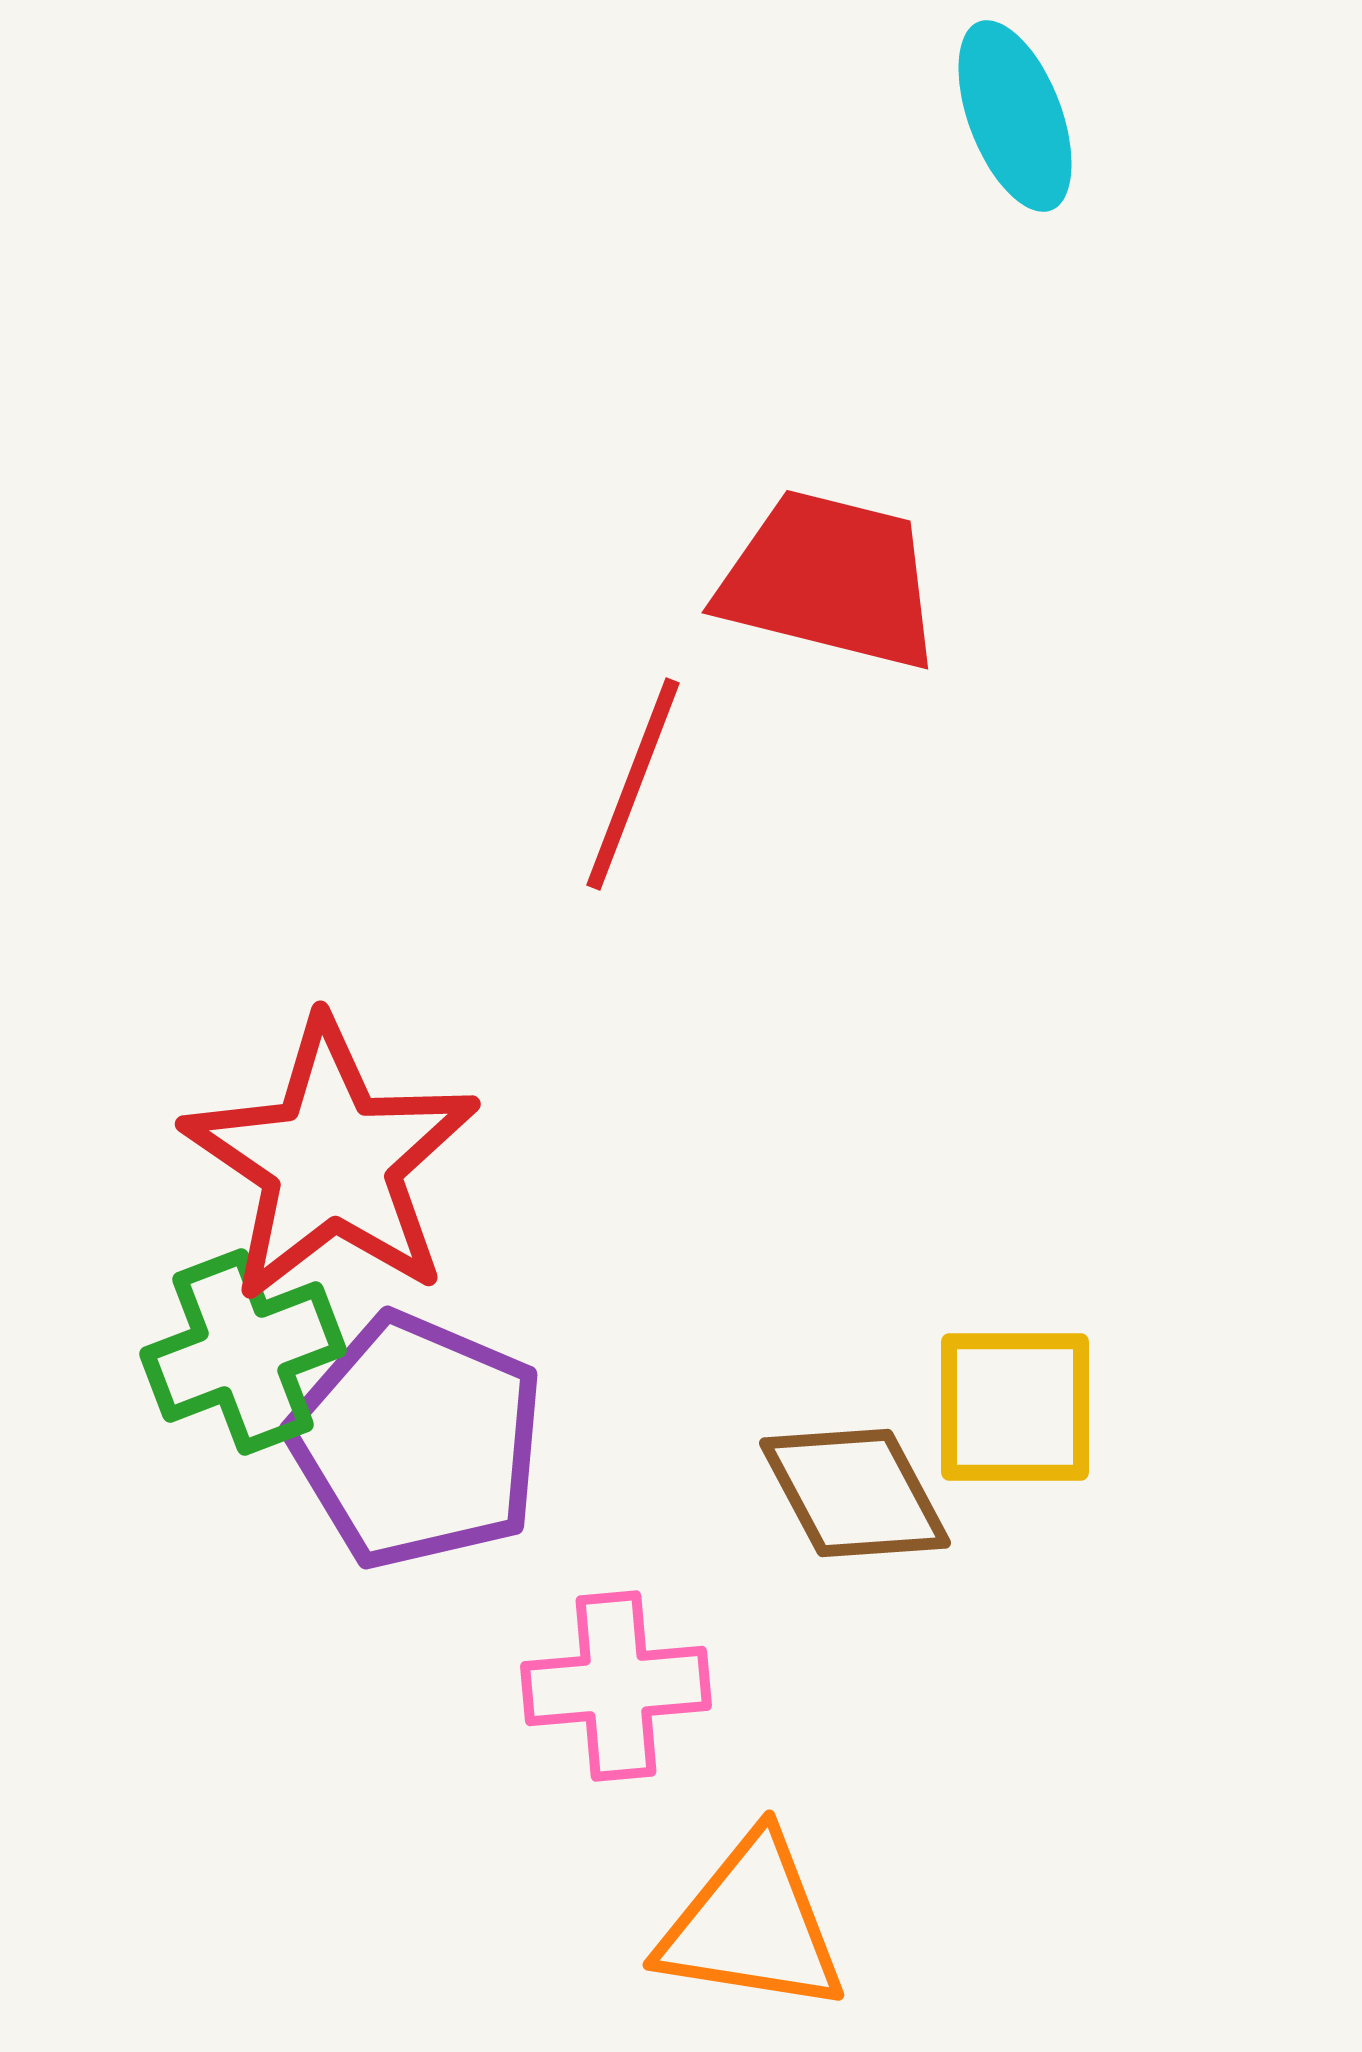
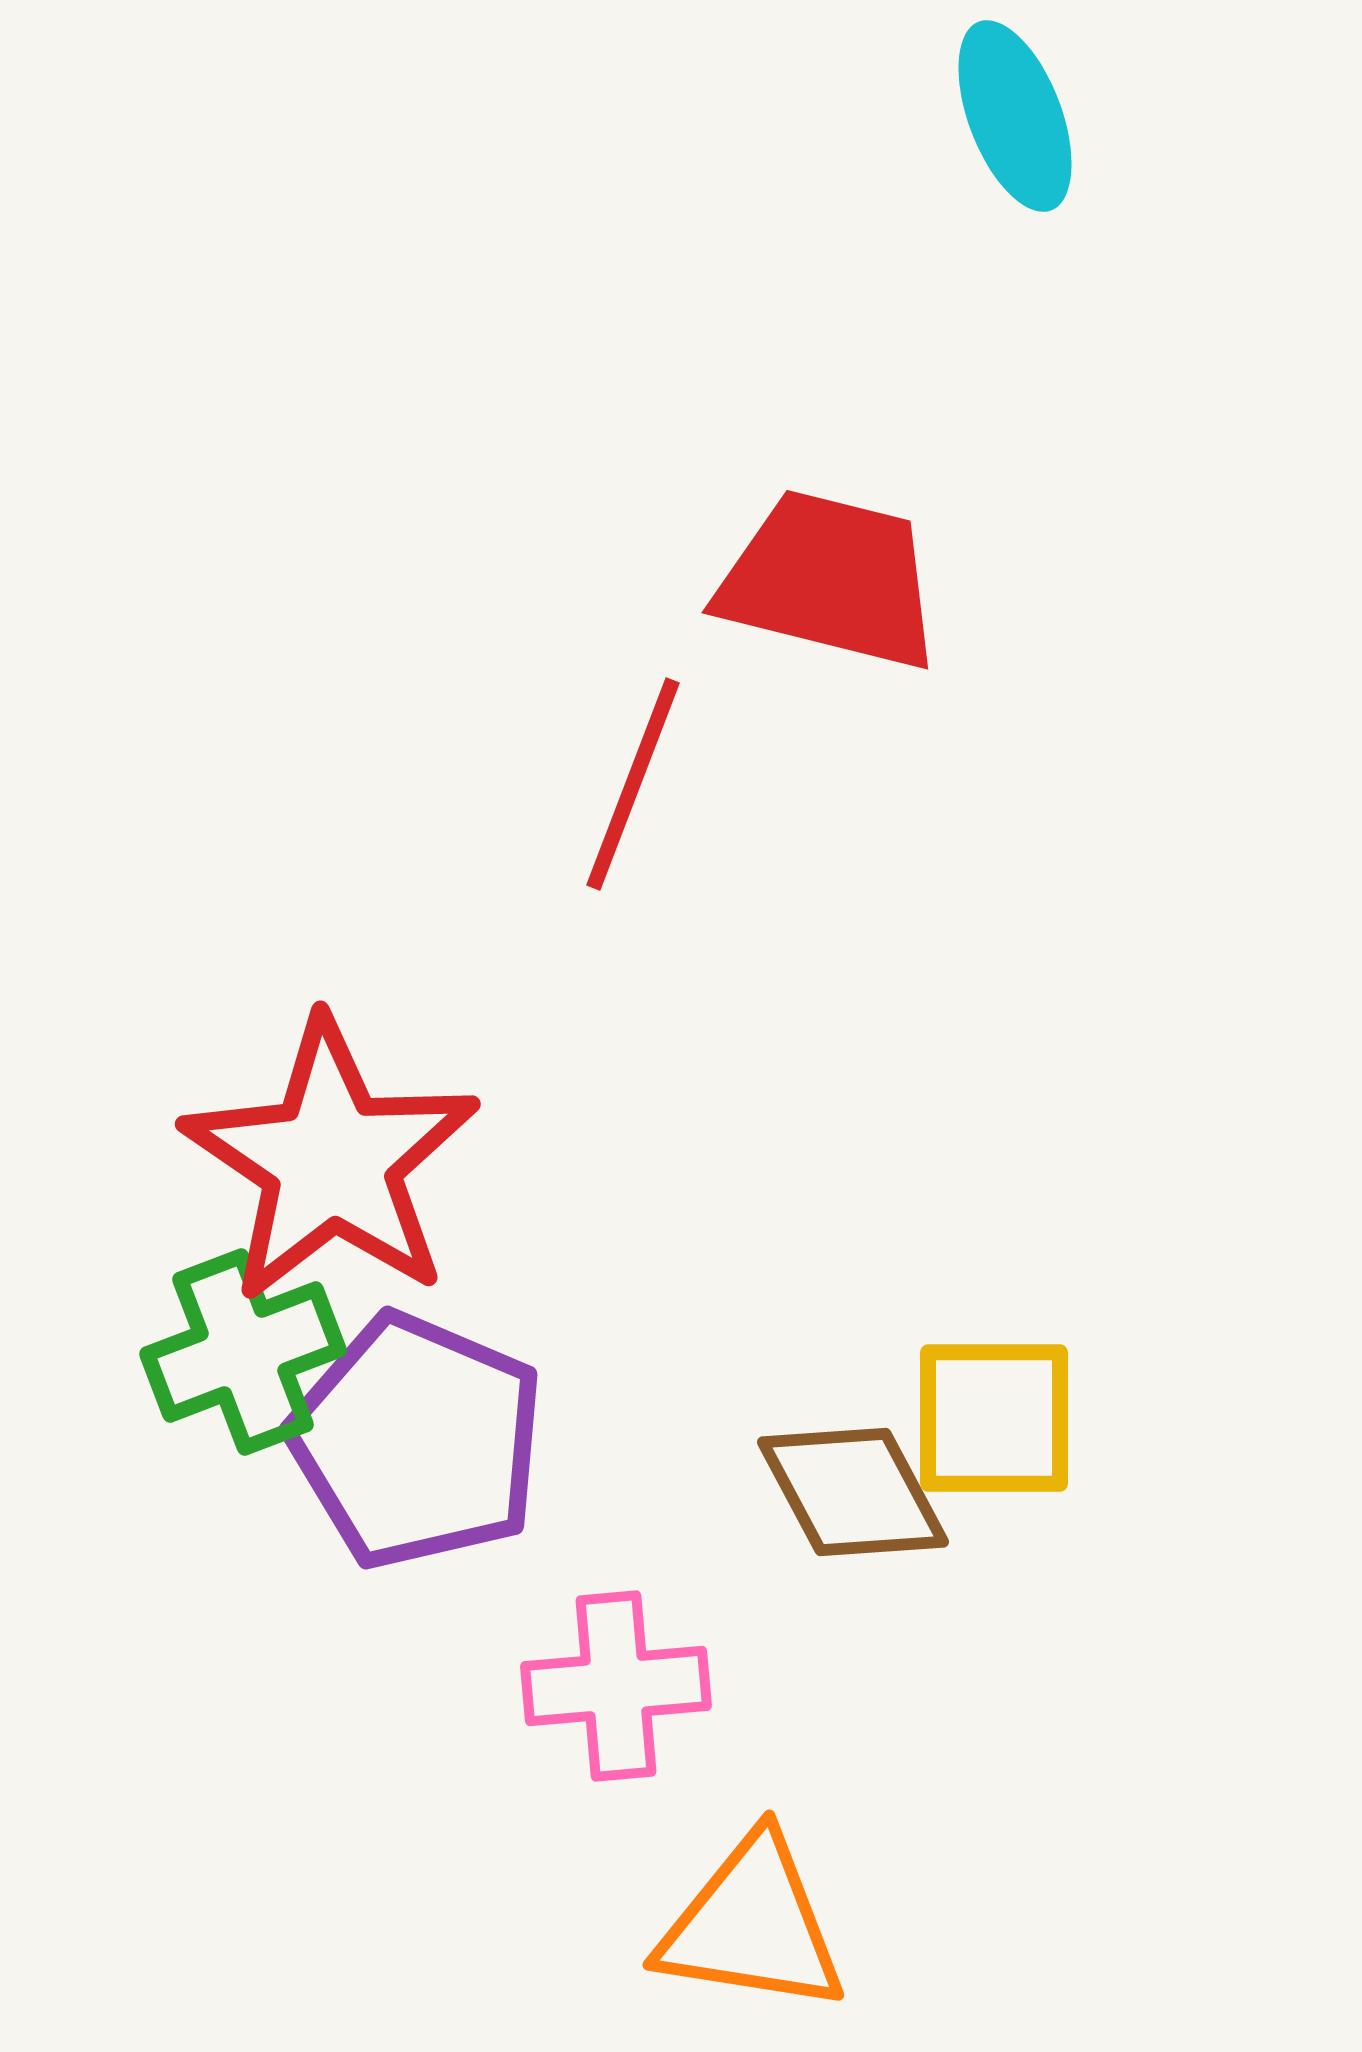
yellow square: moved 21 px left, 11 px down
brown diamond: moved 2 px left, 1 px up
